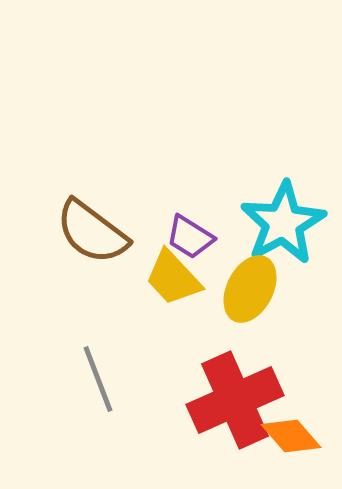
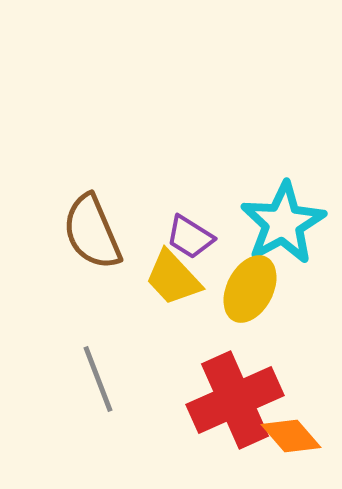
brown semicircle: rotated 30 degrees clockwise
